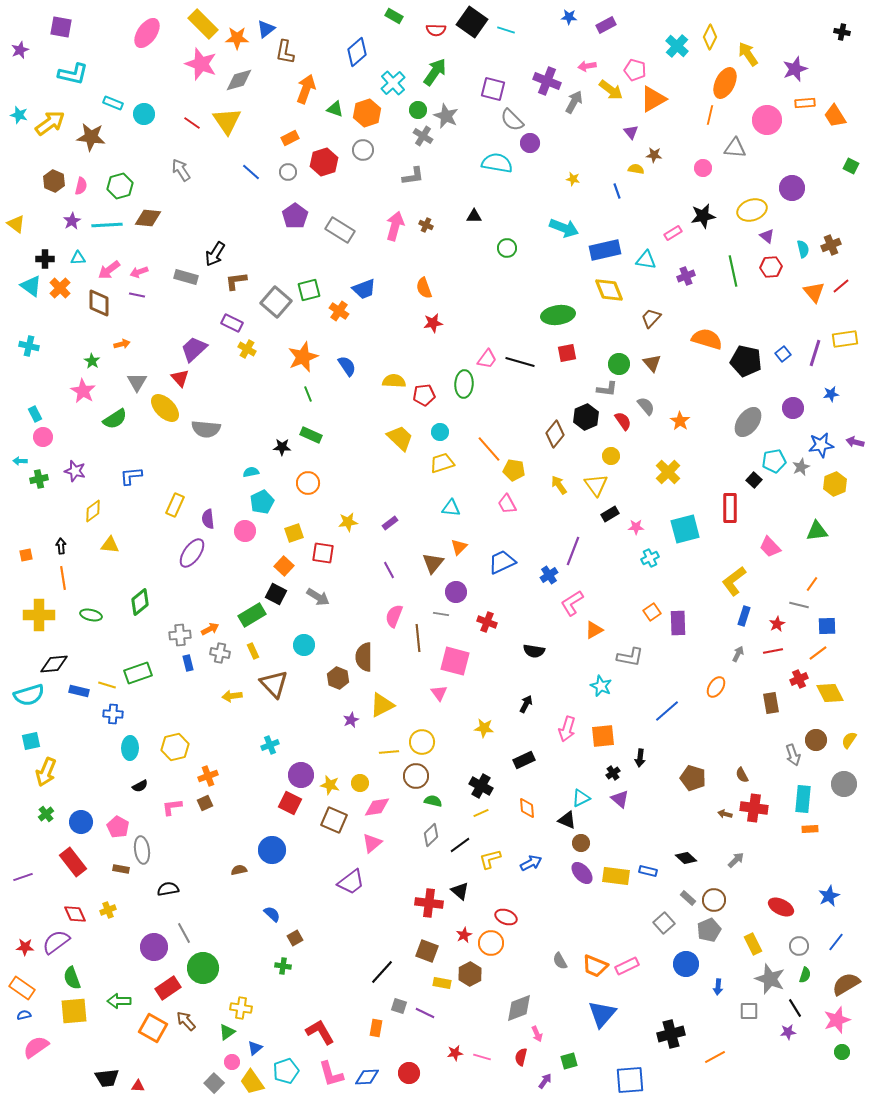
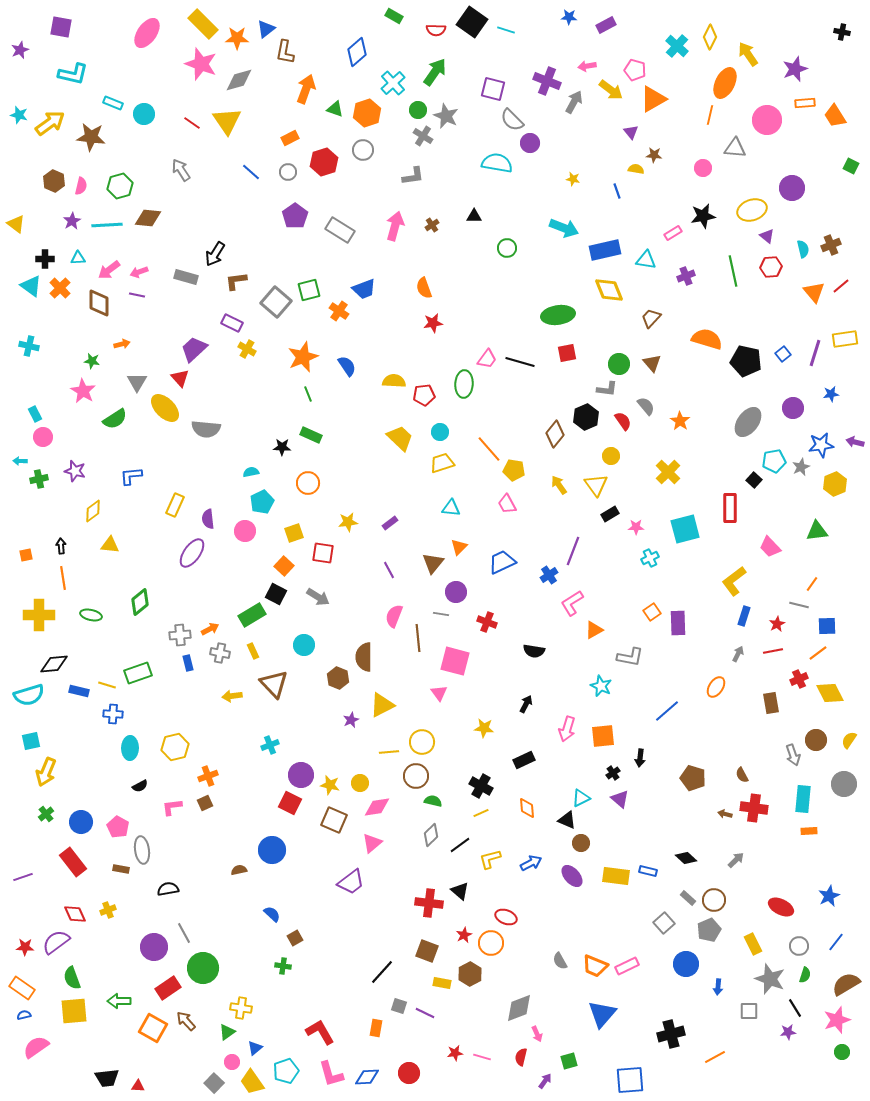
brown cross at (426, 225): moved 6 px right; rotated 32 degrees clockwise
green star at (92, 361): rotated 21 degrees counterclockwise
orange rectangle at (810, 829): moved 1 px left, 2 px down
purple ellipse at (582, 873): moved 10 px left, 3 px down
